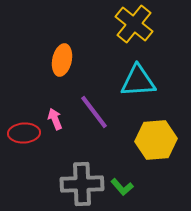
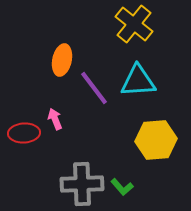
purple line: moved 24 px up
